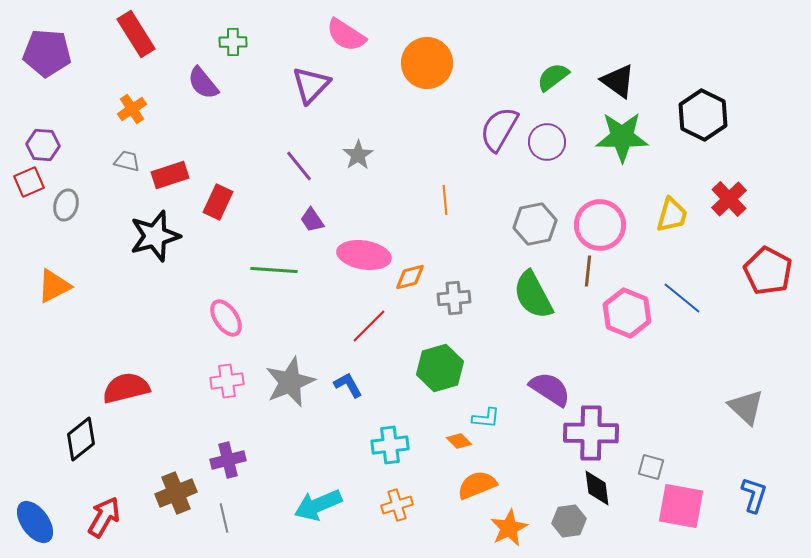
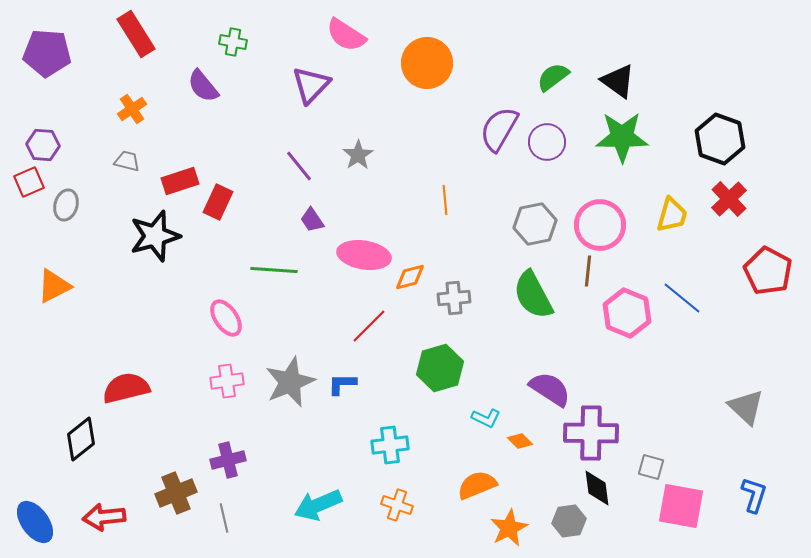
green cross at (233, 42): rotated 12 degrees clockwise
purple semicircle at (203, 83): moved 3 px down
black hexagon at (703, 115): moved 17 px right, 24 px down; rotated 6 degrees counterclockwise
red rectangle at (170, 175): moved 10 px right, 6 px down
blue L-shape at (348, 385): moved 6 px left, 1 px up; rotated 60 degrees counterclockwise
cyan L-shape at (486, 418): rotated 20 degrees clockwise
orange diamond at (459, 441): moved 61 px right
orange cross at (397, 505): rotated 36 degrees clockwise
red arrow at (104, 517): rotated 126 degrees counterclockwise
